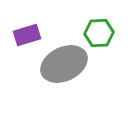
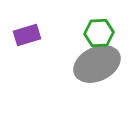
gray ellipse: moved 33 px right
